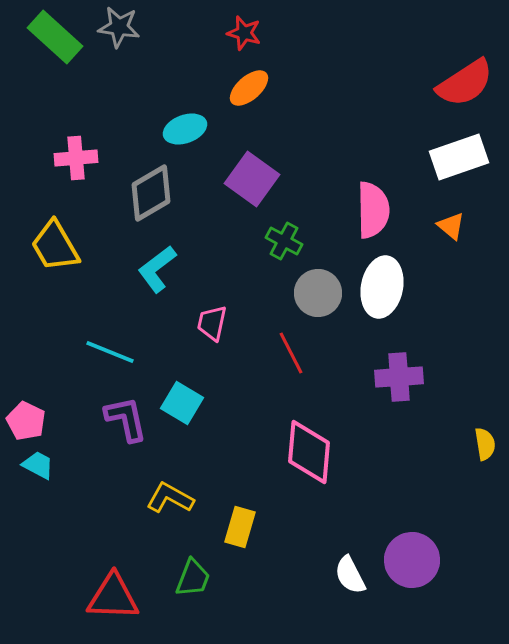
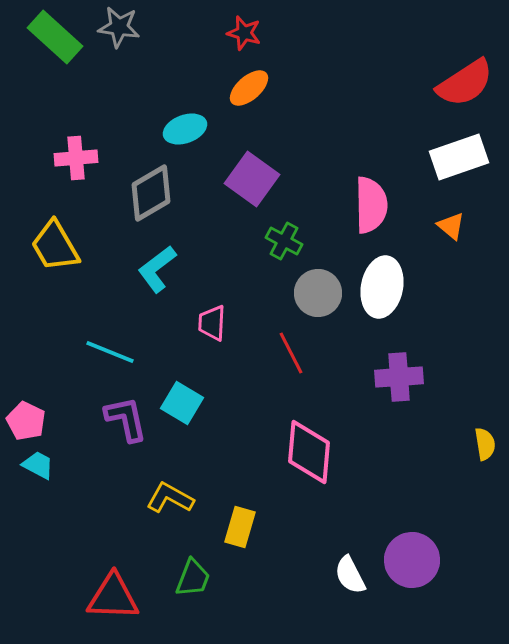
pink semicircle: moved 2 px left, 5 px up
pink trapezoid: rotated 9 degrees counterclockwise
